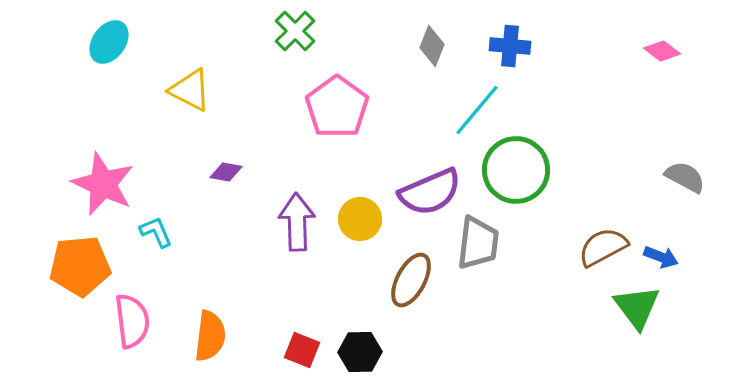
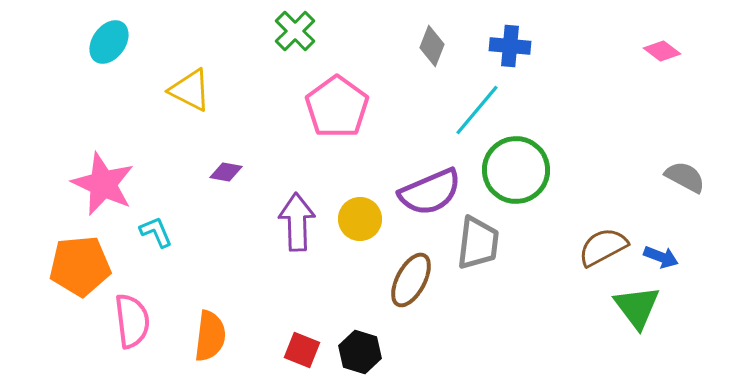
black hexagon: rotated 18 degrees clockwise
